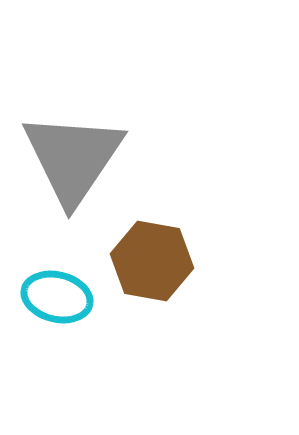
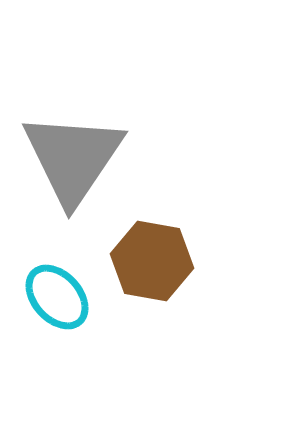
cyan ellipse: rotated 34 degrees clockwise
